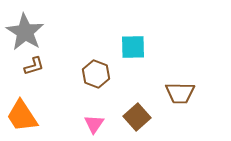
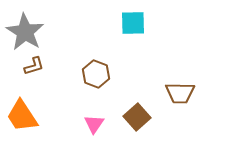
cyan square: moved 24 px up
